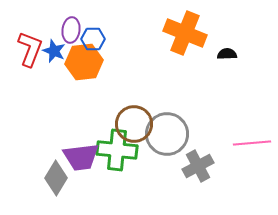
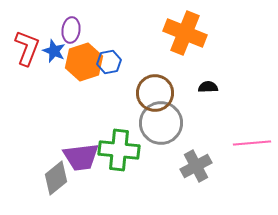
blue hexagon: moved 16 px right, 23 px down; rotated 10 degrees counterclockwise
red L-shape: moved 3 px left, 1 px up
black semicircle: moved 19 px left, 33 px down
orange hexagon: rotated 12 degrees counterclockwise
brown circle: moved 21 px right, 31 px up
gray circle: moved 6 px left, 11 px up
green cross: moved 2 px right
gray cross: moved 2 px left
gray diamond: rotated 20 degrees clockwise
